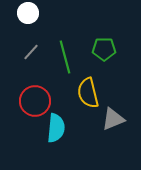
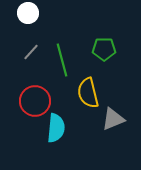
green line: moved 3 px left, 3 px down
